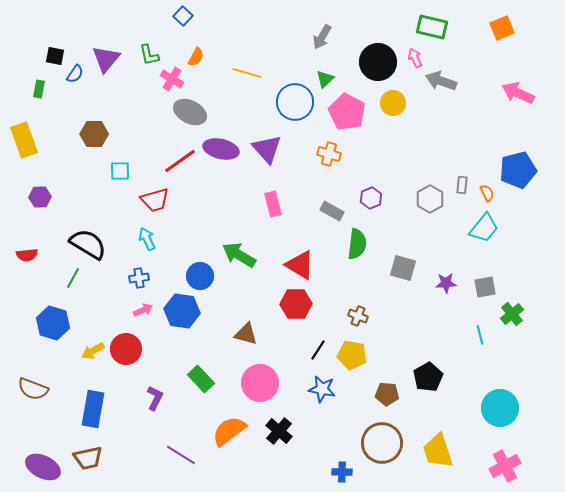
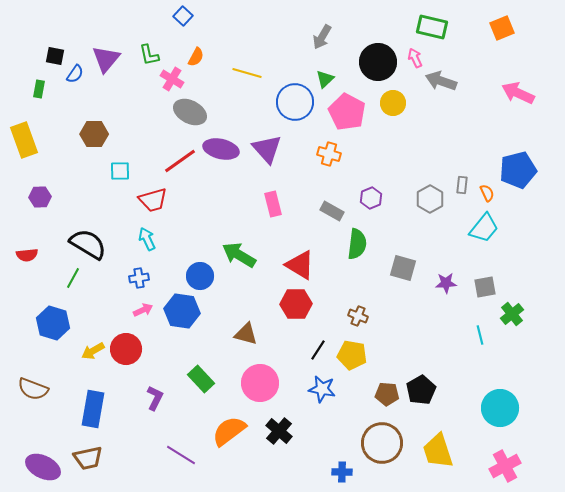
red trapezoid at (155, 200): moved 2 px left
black pentagon at (428, 377): moved 7 px left, 13 px down
